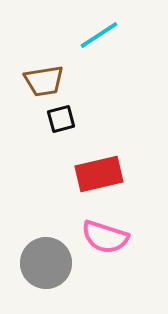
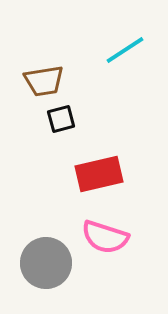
cyan line: moved 26 px right, 15 px down
